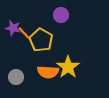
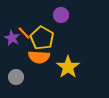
purple star: moved 1 px left, 10 px down; rotated 14 degrees clockwise
yellow pentagon: moved 1 px right, 2 px up
orange semicircle: moved 9 px left, 15 px up
